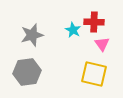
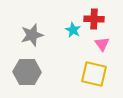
red cross: moved 3 px up
gray hexagon: rotated 8 degrees clockwise
